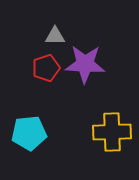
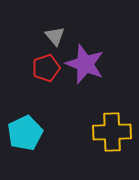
gray triangle: rotated 50 degrees clockwise
purple star: rotated 18 degrees clockwise
cyan pentagon: moved 4 px left; rotated 20 degrees counterclockwise
